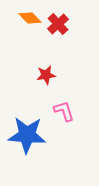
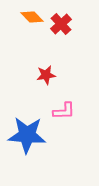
orange diamond: moved 2 px right, 1 px up
red cross: moved 3 px right
pink L-shape: rotated 105 degrees clockwise
